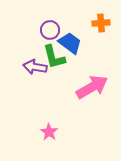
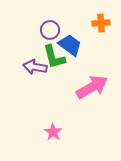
blue trapezoid: moved 2 px down
pink star: moved 4 px right
